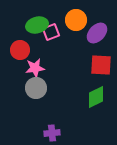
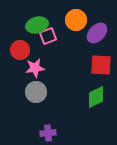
pink square: moved 3 px left, 4 px down
gray circle: moved 4 px down
purple cross: moved 4 px left
